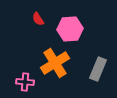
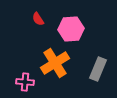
pink hexagon: moved 1 px right
